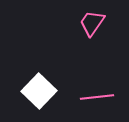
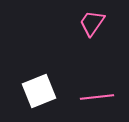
white square: rotated 24 degrees clockwise
